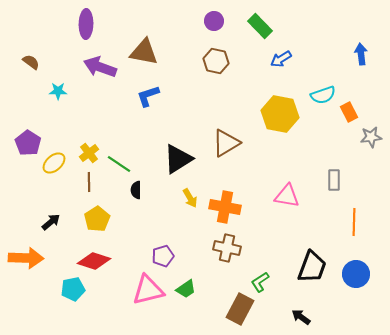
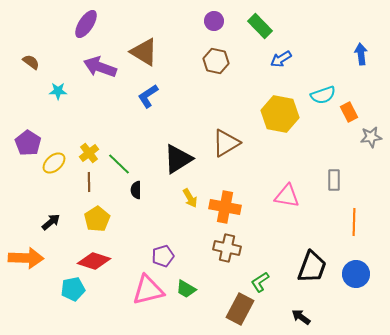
purple ellipse at (86, 24): rotated 32 degrees clockwise
brown triangle at (144, 52): rotated 20 degrees clockwise
blue L-shape at (148, 96): rotated 15 degrees counterclockwise
green line at (119, 164): rotated 10 degrees clockwise
green trapezoid at (186, 289): rotated 65 degrees clockwise
